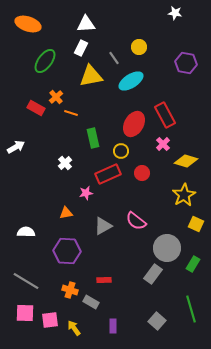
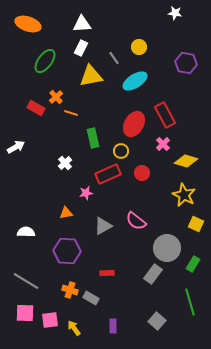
white triangle at (86, 24): moved 4 px left
cyan ellipse at (131, 81): moved 4 px right
yellow star at (184, 195): rotated 15 degrees counterclockwise
red rectangle at (104, 280): moved 3 px right, 7 px up
gray rectangle at (91, 302): moved 4 px up
green line at (191, 309): moved 1 px left, 7 px up
